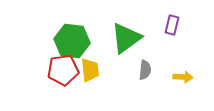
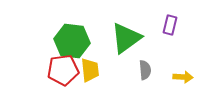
purple rectangle: moved 2 px left
gray semicircle: rotated 12 degrees counterclockwise
